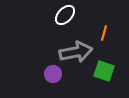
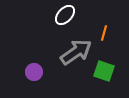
gray arrow: rotated 24 degrees counterclockwise
purple circle: moved 19 px left, 2 px up
